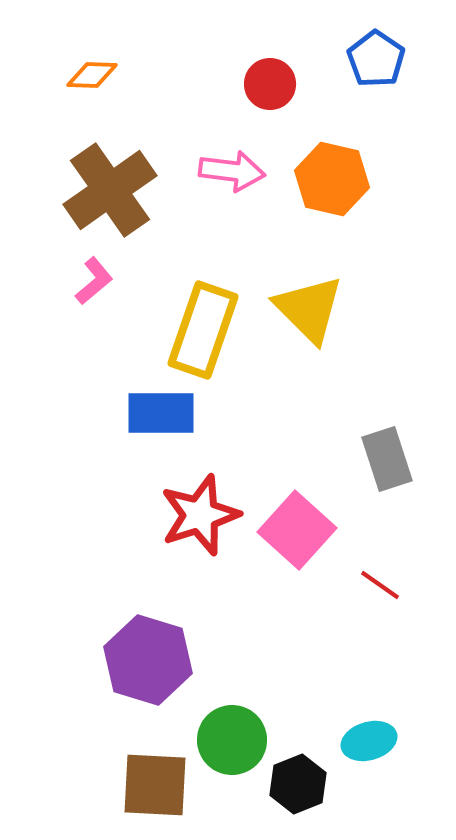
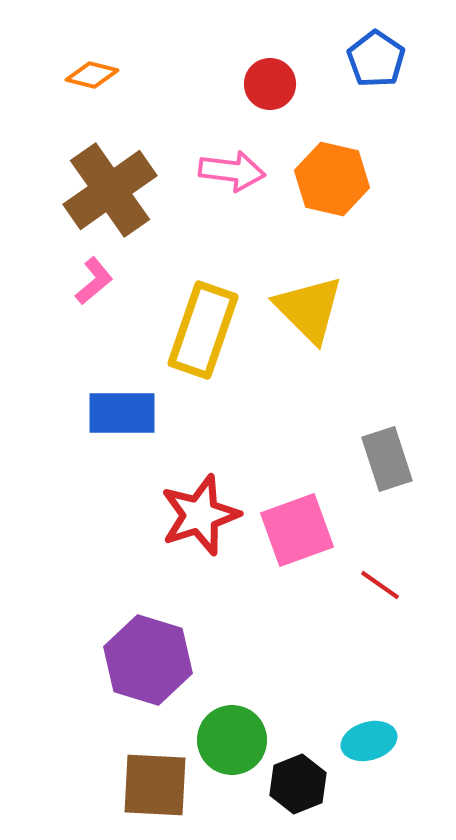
orange diamond: rotated 12 degrees clockwise
blue rectangle: moved 39 px left
pink square: rotated 28 degrees clockwise
